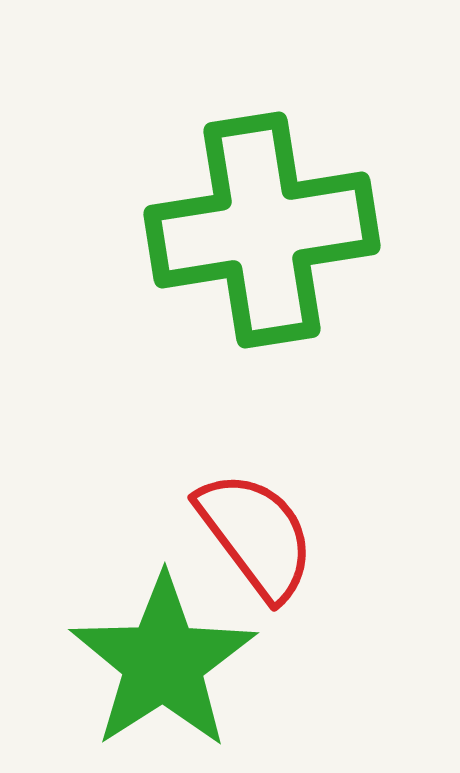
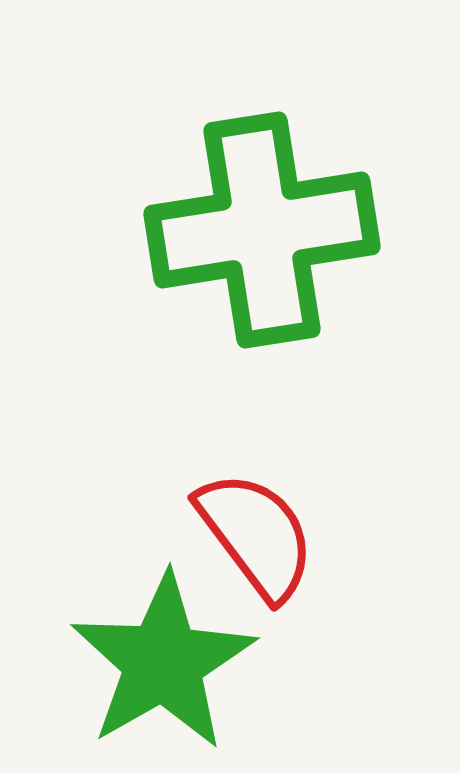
green star: rotated 3 degrees clockwise
